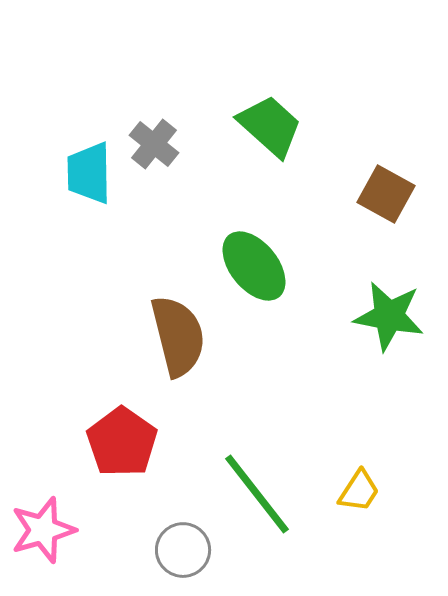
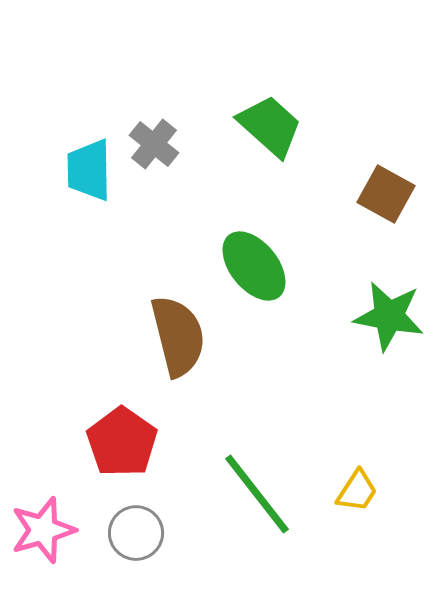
cyan trapezoid: moved 3 px up
yellow trapezoid: moved 2 px left
gray circle: moved 47 px left, 17 px up
